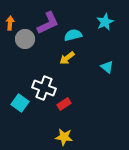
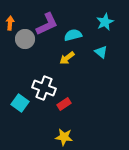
purple L-shape: moved 1 px left, 1 px down
cyan triangle: moved 6 px left, 15 px up
